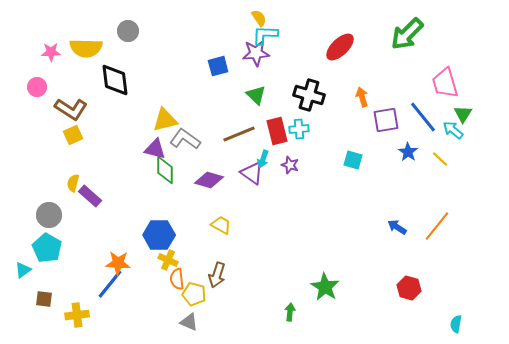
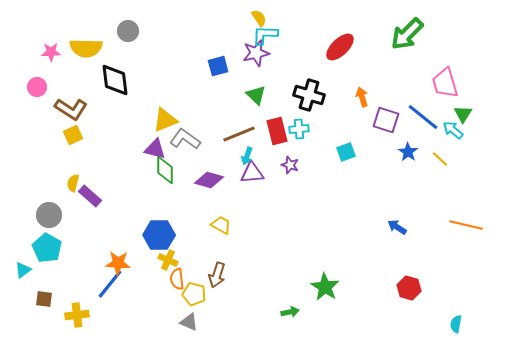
purple star at (256, 53): rotated 8 degrees counterclockwise
blue line at (423, 117): rotated 12 degrees counterclockwise
yellow triangle at (165, 120): rotated 8 degrees counterclockwise
purple square at (386, 120): rotated 28 degrees clockwise
cyan arrow at (263, 159): moved 16 px left, 3 px up
cyan square at (353, 160): moved 7 px left, 8 px up; rotated 36 degrees counterclockwise
purple triangle at (252, 173): rotated 40 degrees counterclockwise
orange line at (437, 226): moved 29 px right, 1 px up; rotated 64 degrees clockwise
green arrow at (290, 312): rotated 72 degrees clockwise
